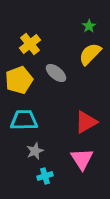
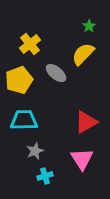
yellow semicircle: moved 7 px left
